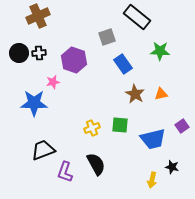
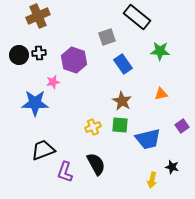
black circle: moved 2 px down
brown star: moved 13 px left, 7 px down
blue star: moved 1 px right
yellow cross: moved 1 px right, 1 px up
blue trapezoid: moved 5 px left
